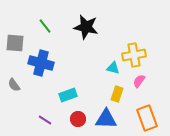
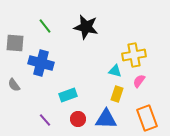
cyan triangle: moved 2 px right, 3 px down
purple line: rotated 16 degrees clockwise
